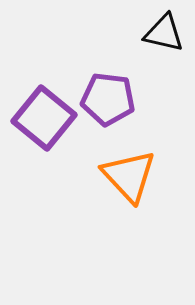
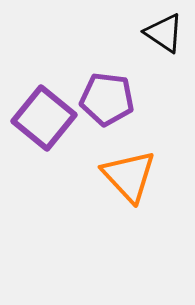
black triangle: rotated 21 degrees clockwise
purple pentagon: moved 1 px left
